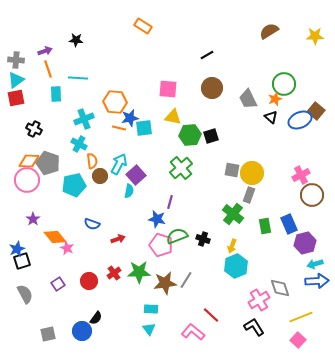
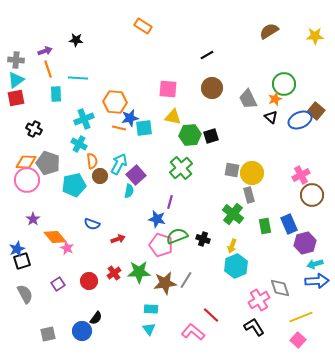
orange diamond at (29, 161): moved 3 px left, 1 px down
gray rectangle at (249, 195): rotated 35 degrees counterclockwise
